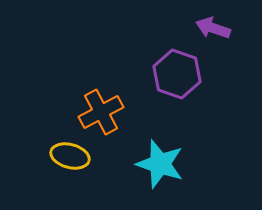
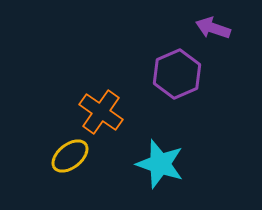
purple hexagon: rotated 18 degrees clockwise
orange cross: rotated 27 degrees counterclockwise
yellow ellipse: rotated 54 degrees counterclockwise
